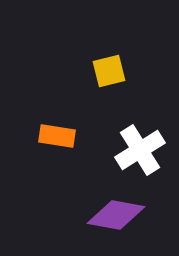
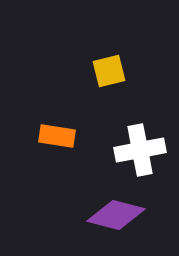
white cross: rotated 21 degrees clockwise
purple diamond: rotated 4 degrees clockwise
